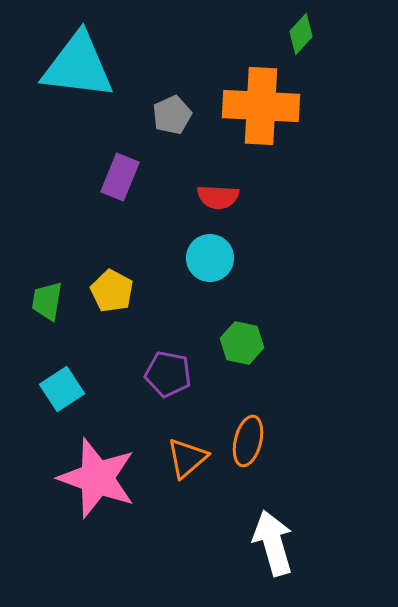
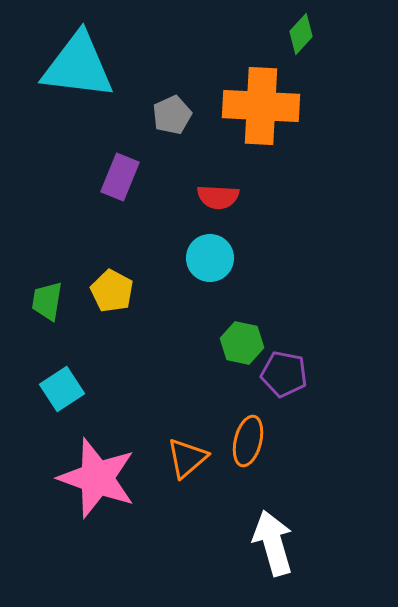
purple pentagon: moved 116 px right
